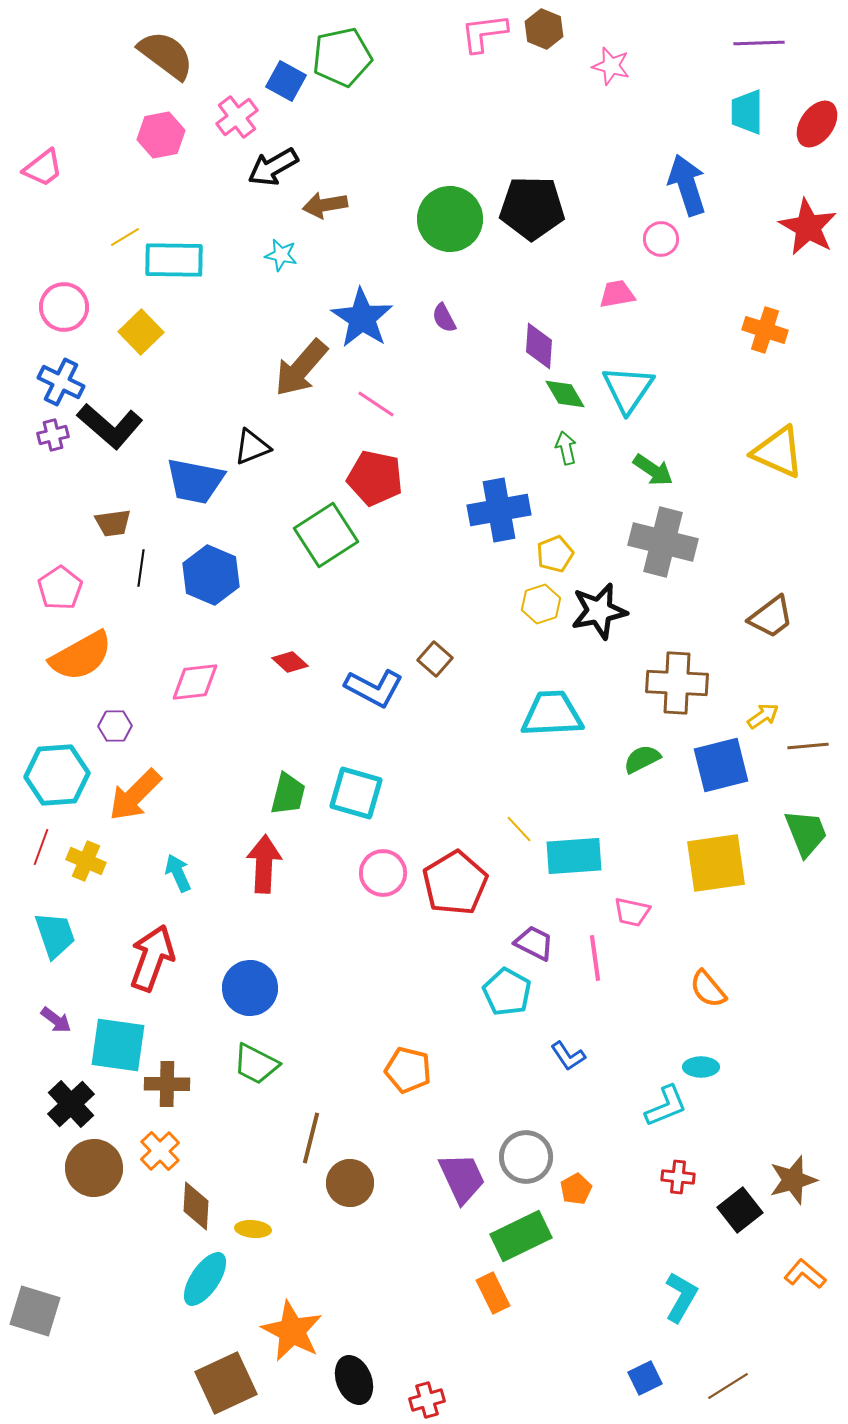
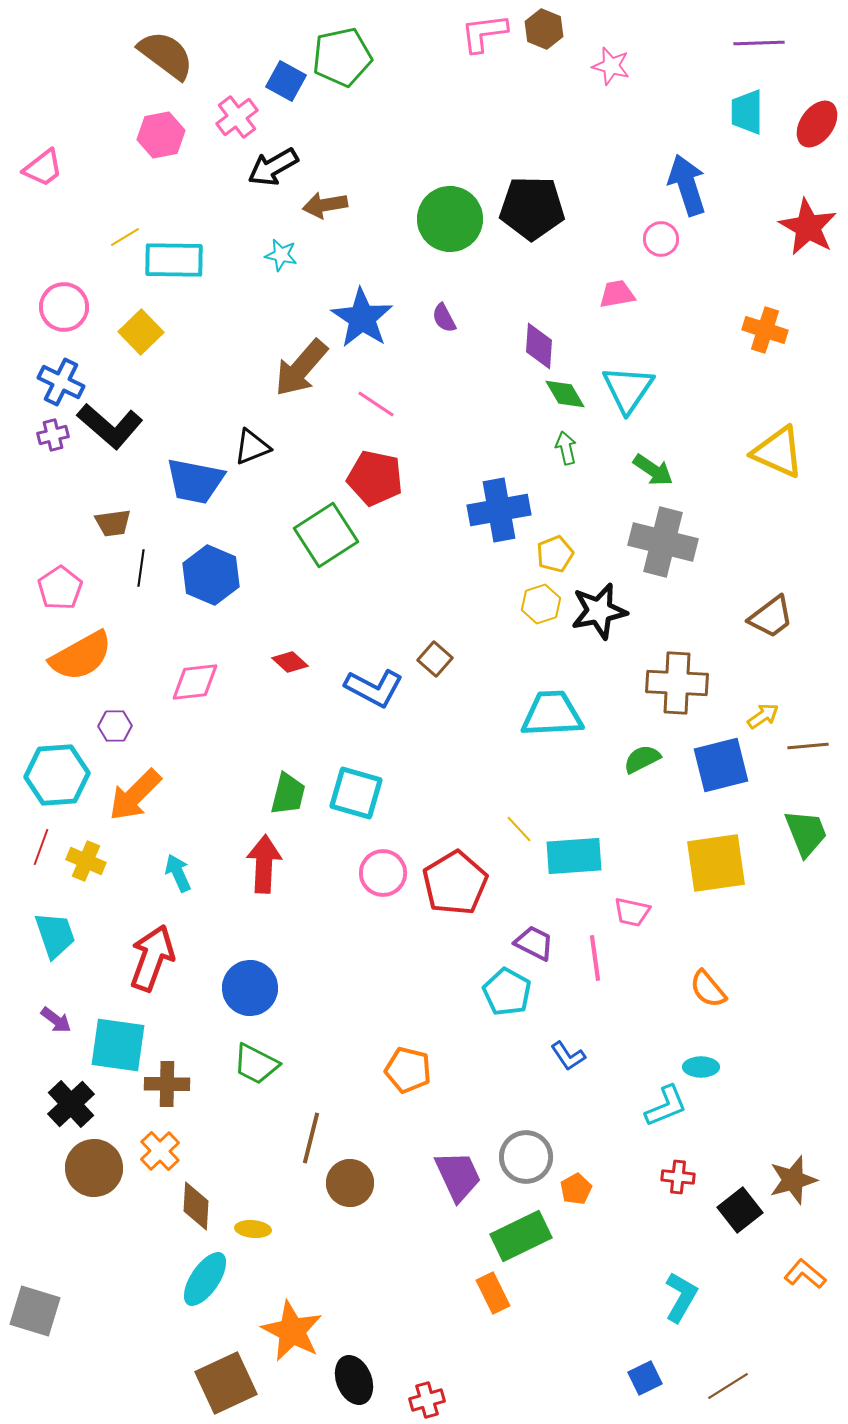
purple trapezoid at (462, 1178): moved 4 px left, 2 px up
